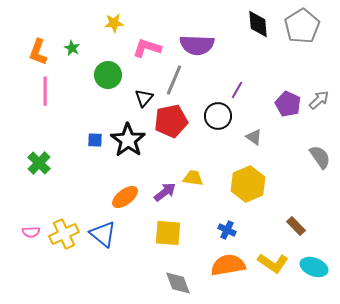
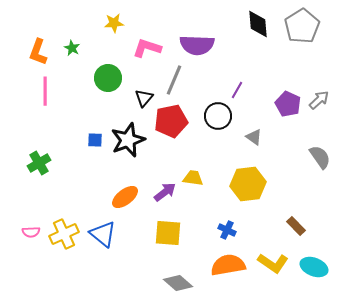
green circle: moved 3 px down
black star: rotated 16 degrees clockwise
green cross: rotated 15 degrees clockwise
yellow hexagon: rotated 16 degrees clockwise
gray diamond: rotated 28 degrees counterclockwise
